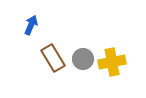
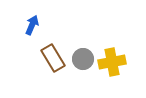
blue arrow: moved 1 px right
